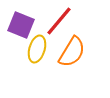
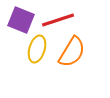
red line: moved 1 px left, 1 px up; rotated 32 degrees clockwise
purple square: moved 5 px up
